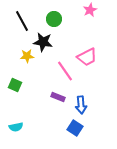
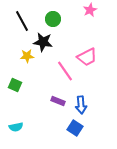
green circle: moved 1 px left
purple rectangle: moved 4 px down
